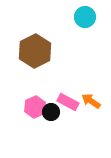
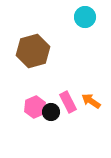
brown hexagon: moved 2 px left; rotated 12 degrees clockwise
pink rectangle: rotated 35 degrees clockwise
